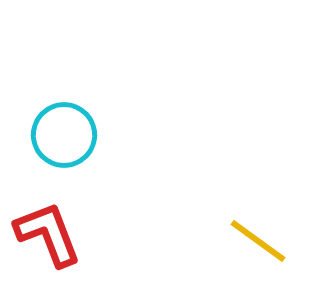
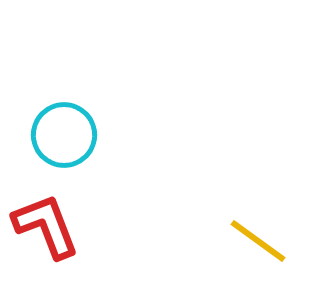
red L-shape: moved 2 px left, 8 px up
